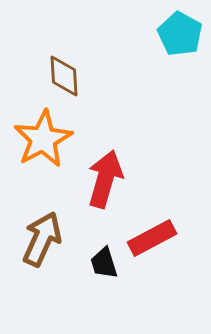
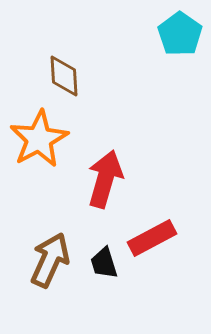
cyan pentagon: rotated 6 degrees clockwise
orange star: moved 4 px left
brown arrow: moved 8 px right, 21 px down
